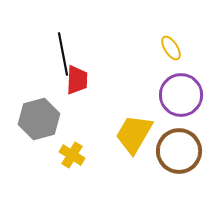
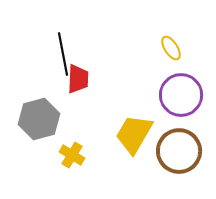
red trapezoid: moved 1 px right, 1 px up
